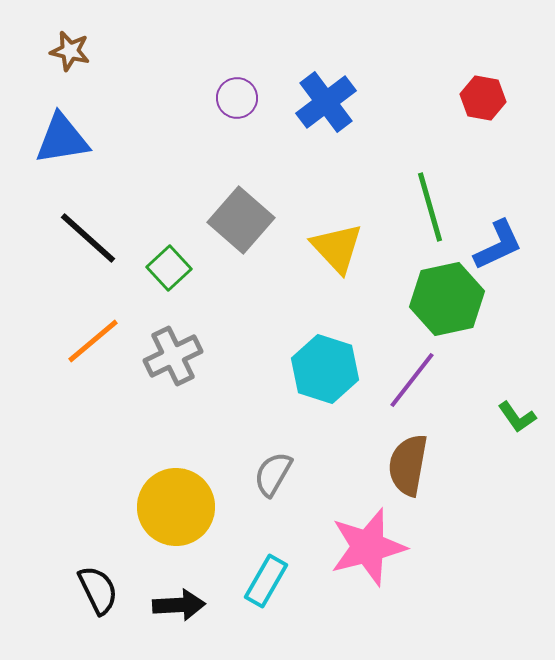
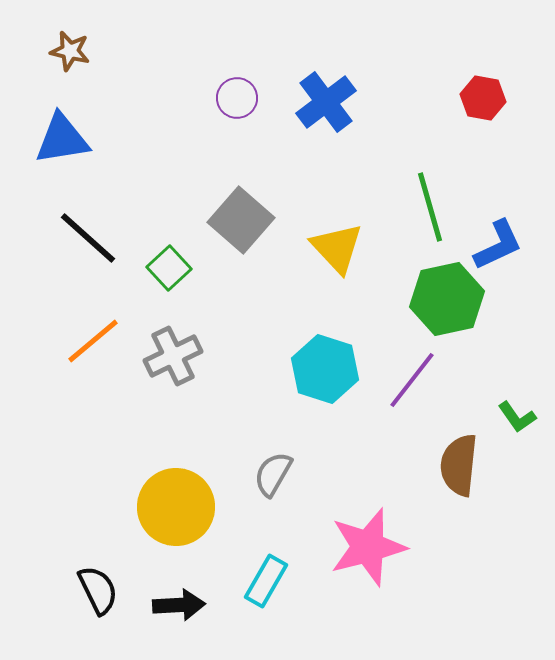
brown semicircle: moved 51 px right; rotated 4 degrees counterclockwise
